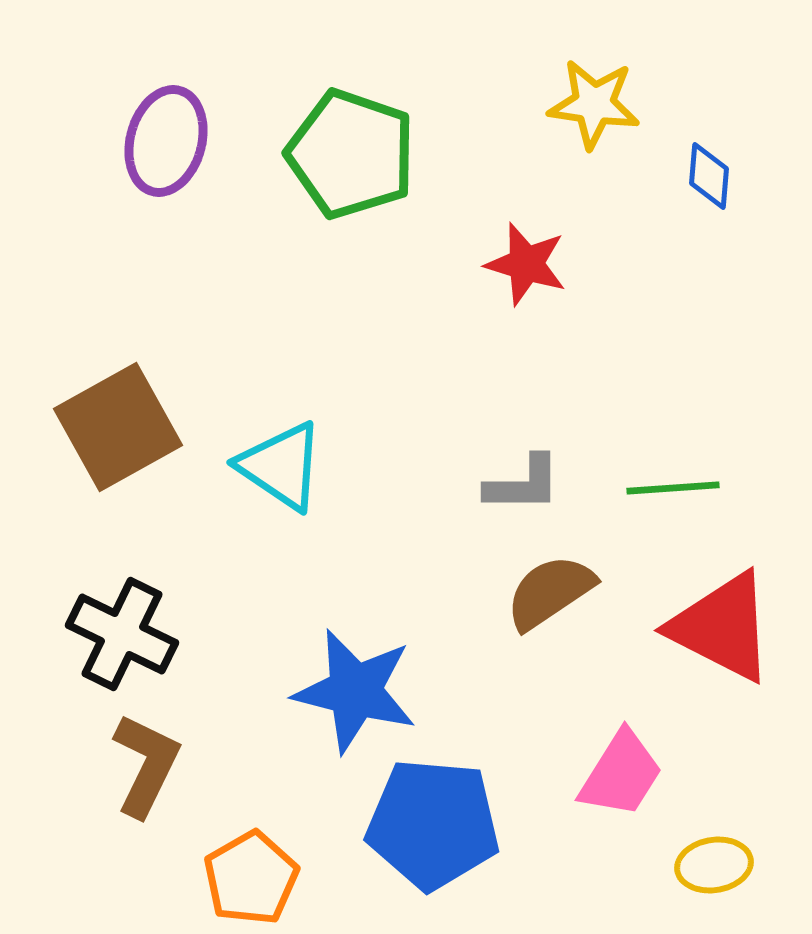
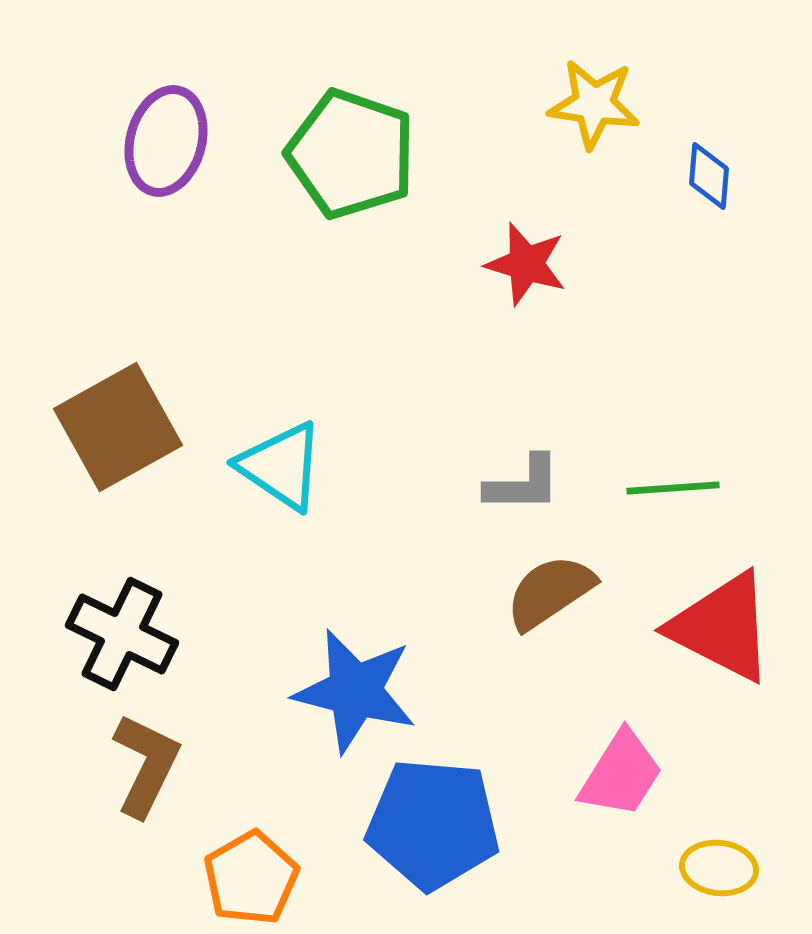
yellow ellipse: moved 5 px right, 3 px down; rotated 16 degrees clockwise
